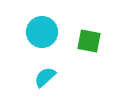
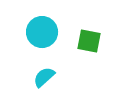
cyan semicircle: moved 1 px left
